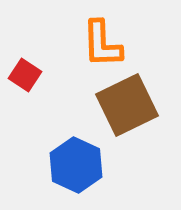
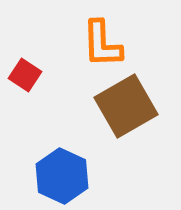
brown square: moved 1 px left, 1 px down; rotated 4 degrees counterclockwise
blue hexagon: moved 14 px left, 11 px down
